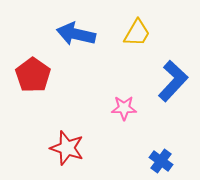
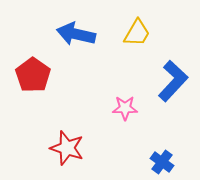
pink star: moved 1 px right
blue cross: moved 1 px right, 1 px down
